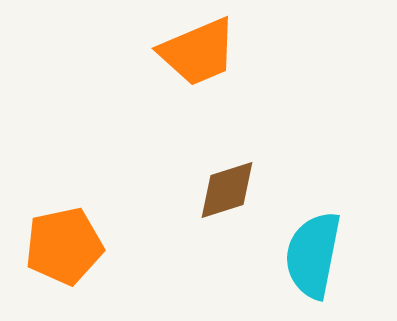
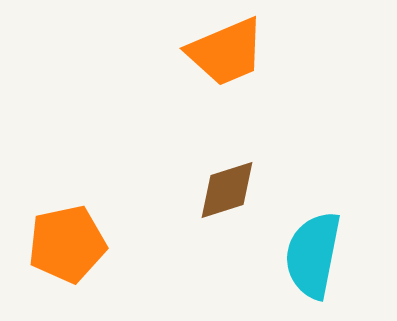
orange trapezoid: moved 28 px right
orange pentagon: moved 3 px right, 2 px up
